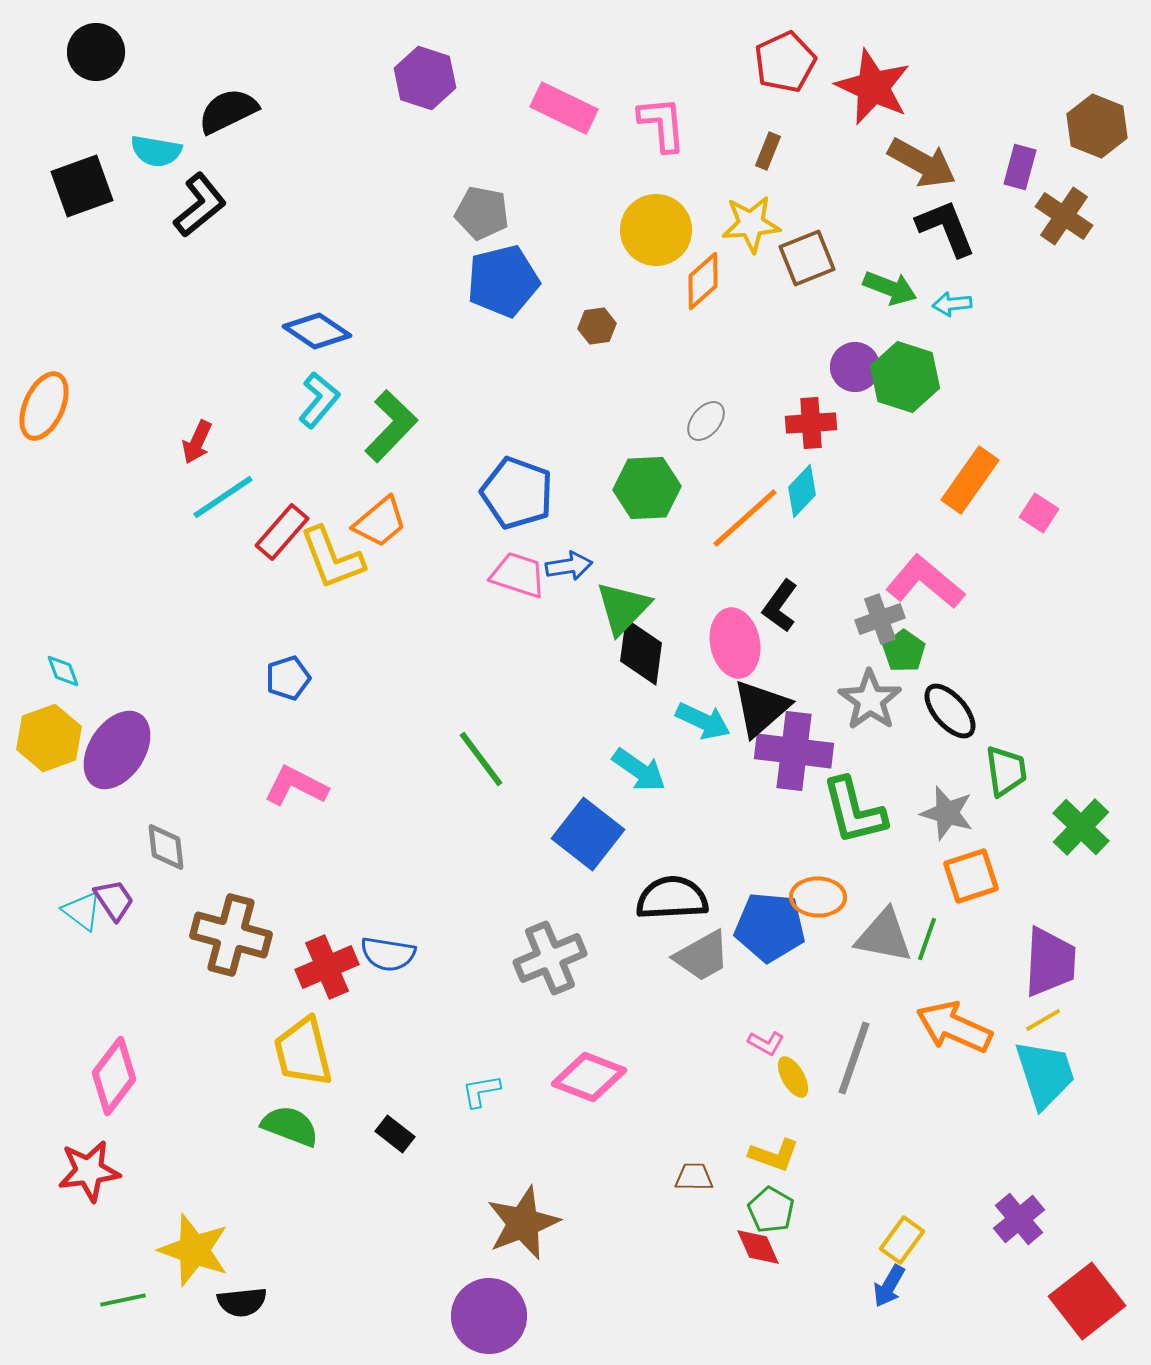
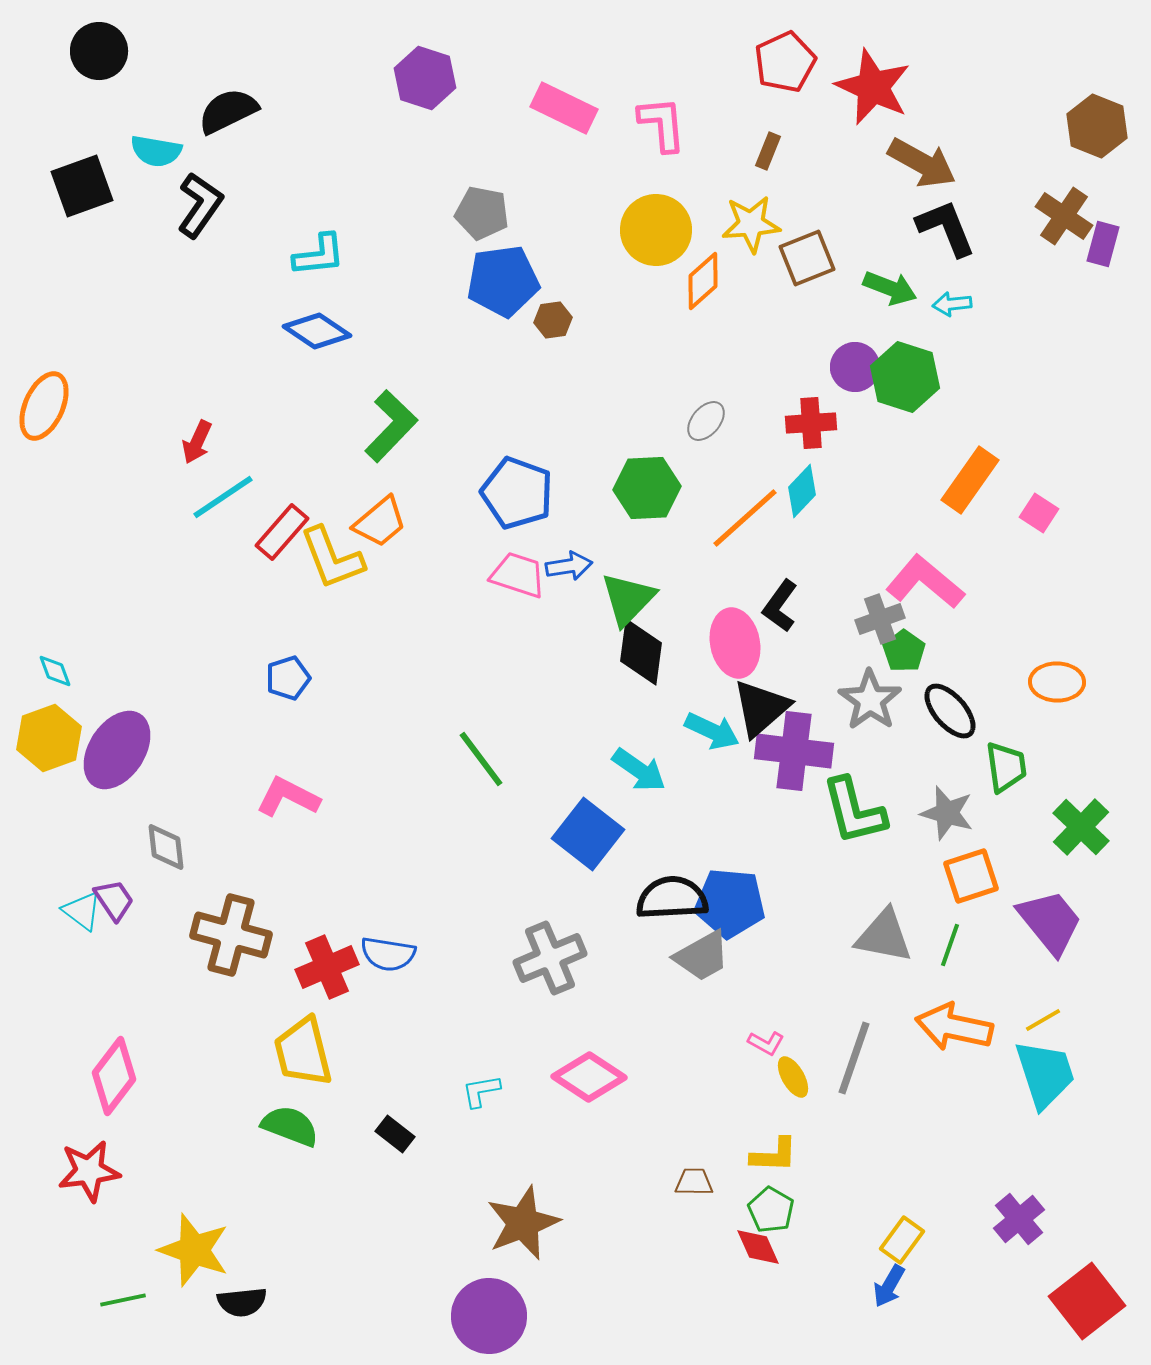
black circle at (96, 52): moved 3 px right, 1 px up
purple rectangle at (1020, 167): moved 83 px right, 77 px down
black L-shape at (200, 205): rotated 16 degrees counterclockwise
blue pentagon at (503, 281): rotated 6 degrees clockwise
brown hexagon at (597, 326): moved 44 px left, 6 px up
cyan L-shape at (319, 400): moved 145 px up; rotated 44 degrees clockwise
green triangle at (623, 608): moved 5 px right, 9 px up
cyan diamond at (63, 671): moved 8 px left
cyan arrow at (703, 721): moved 9 px right, 10 px down
green trapezoid at (1006, 771): moved 4 px up
pink L-shape at (296, 786): moved 8 px left, 11 px down
orange ellipse at (818, 897): moved 239 px right, 215 px up
blue pentagon at (770, 927): moved 40 px left, 24 px up
green line at (927, 939): moved 23 px right, 6 px down
purple trapezoid at (1050, 962): moved 40 px up; rotated 42 degrees counterclockwise
orange arrow at (954, 1027): rotated 12 degrees counterclockwise
pink diamond at (589, 1077): rotated 12 degrees clockwise
yellow L-shape at (774, 1155): rotated 18 degrees counterclockwise
brown trapezoid at (694, 1177): moved 5 px down
